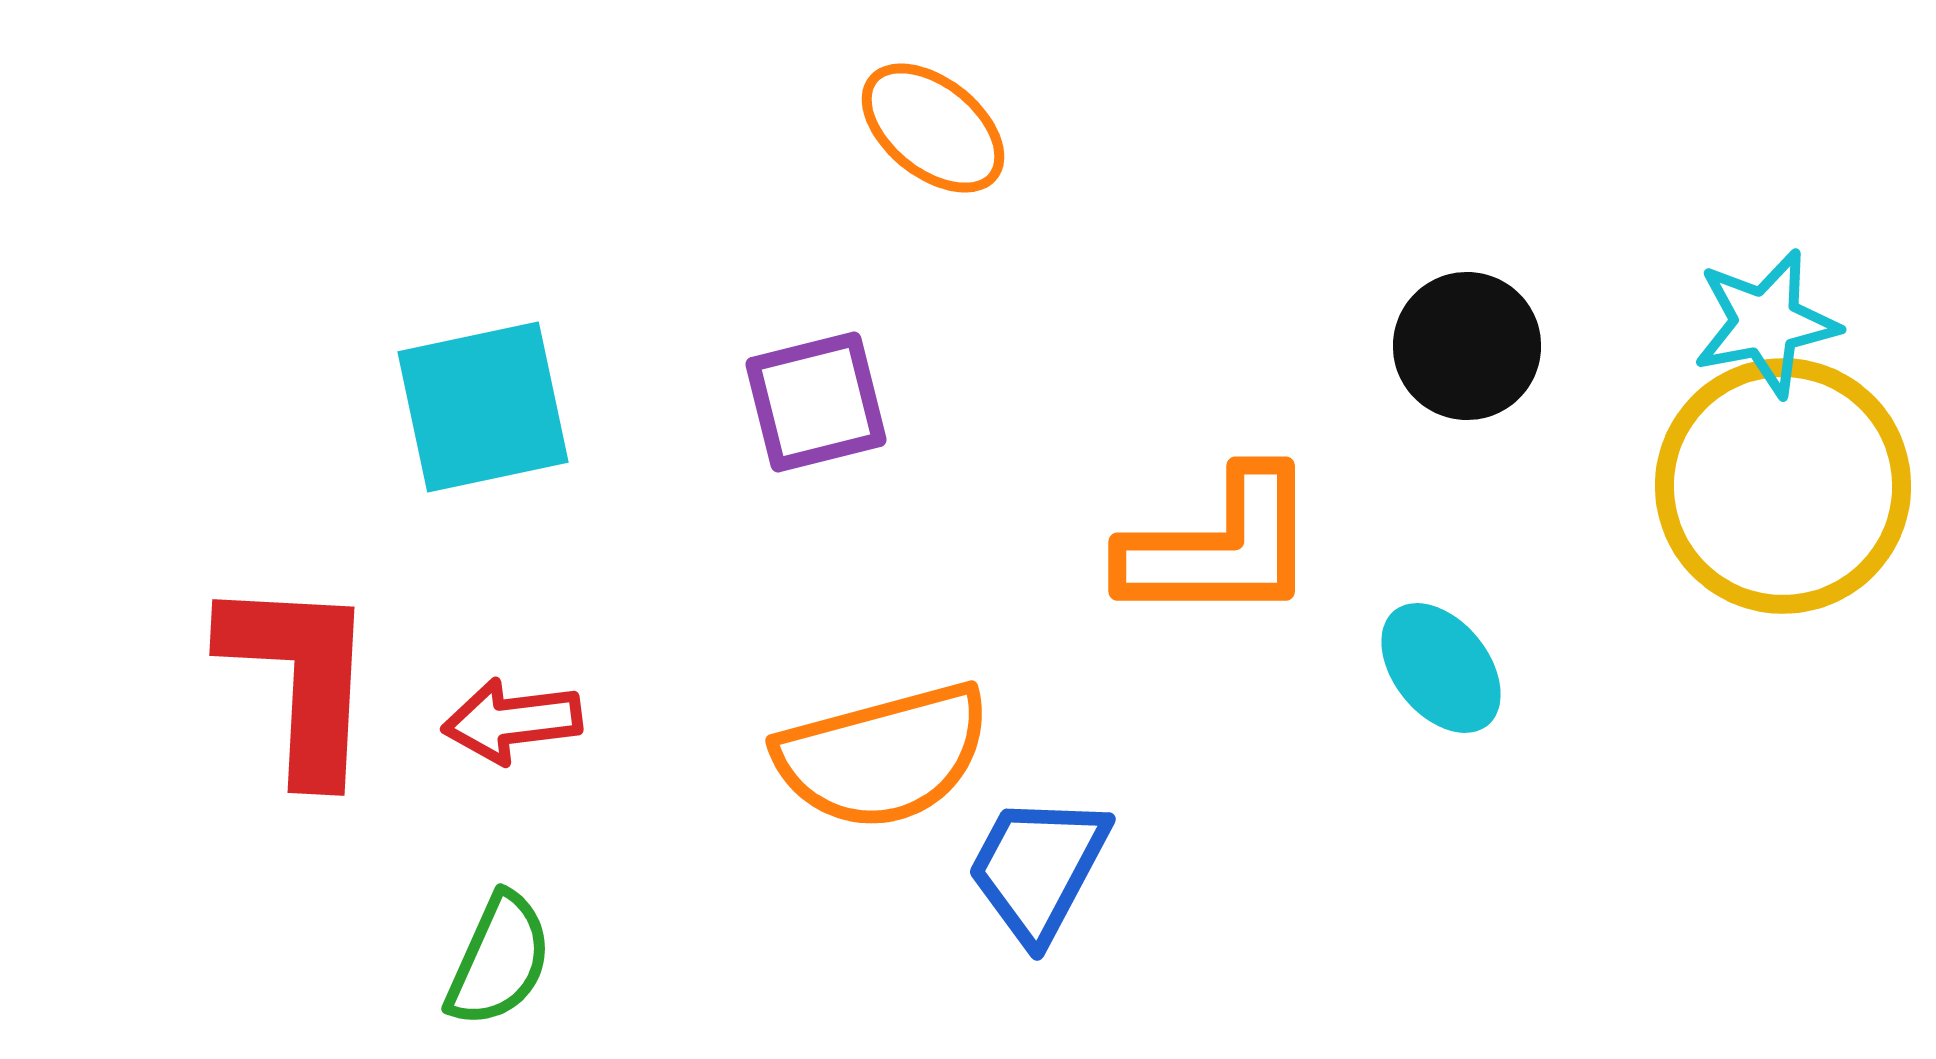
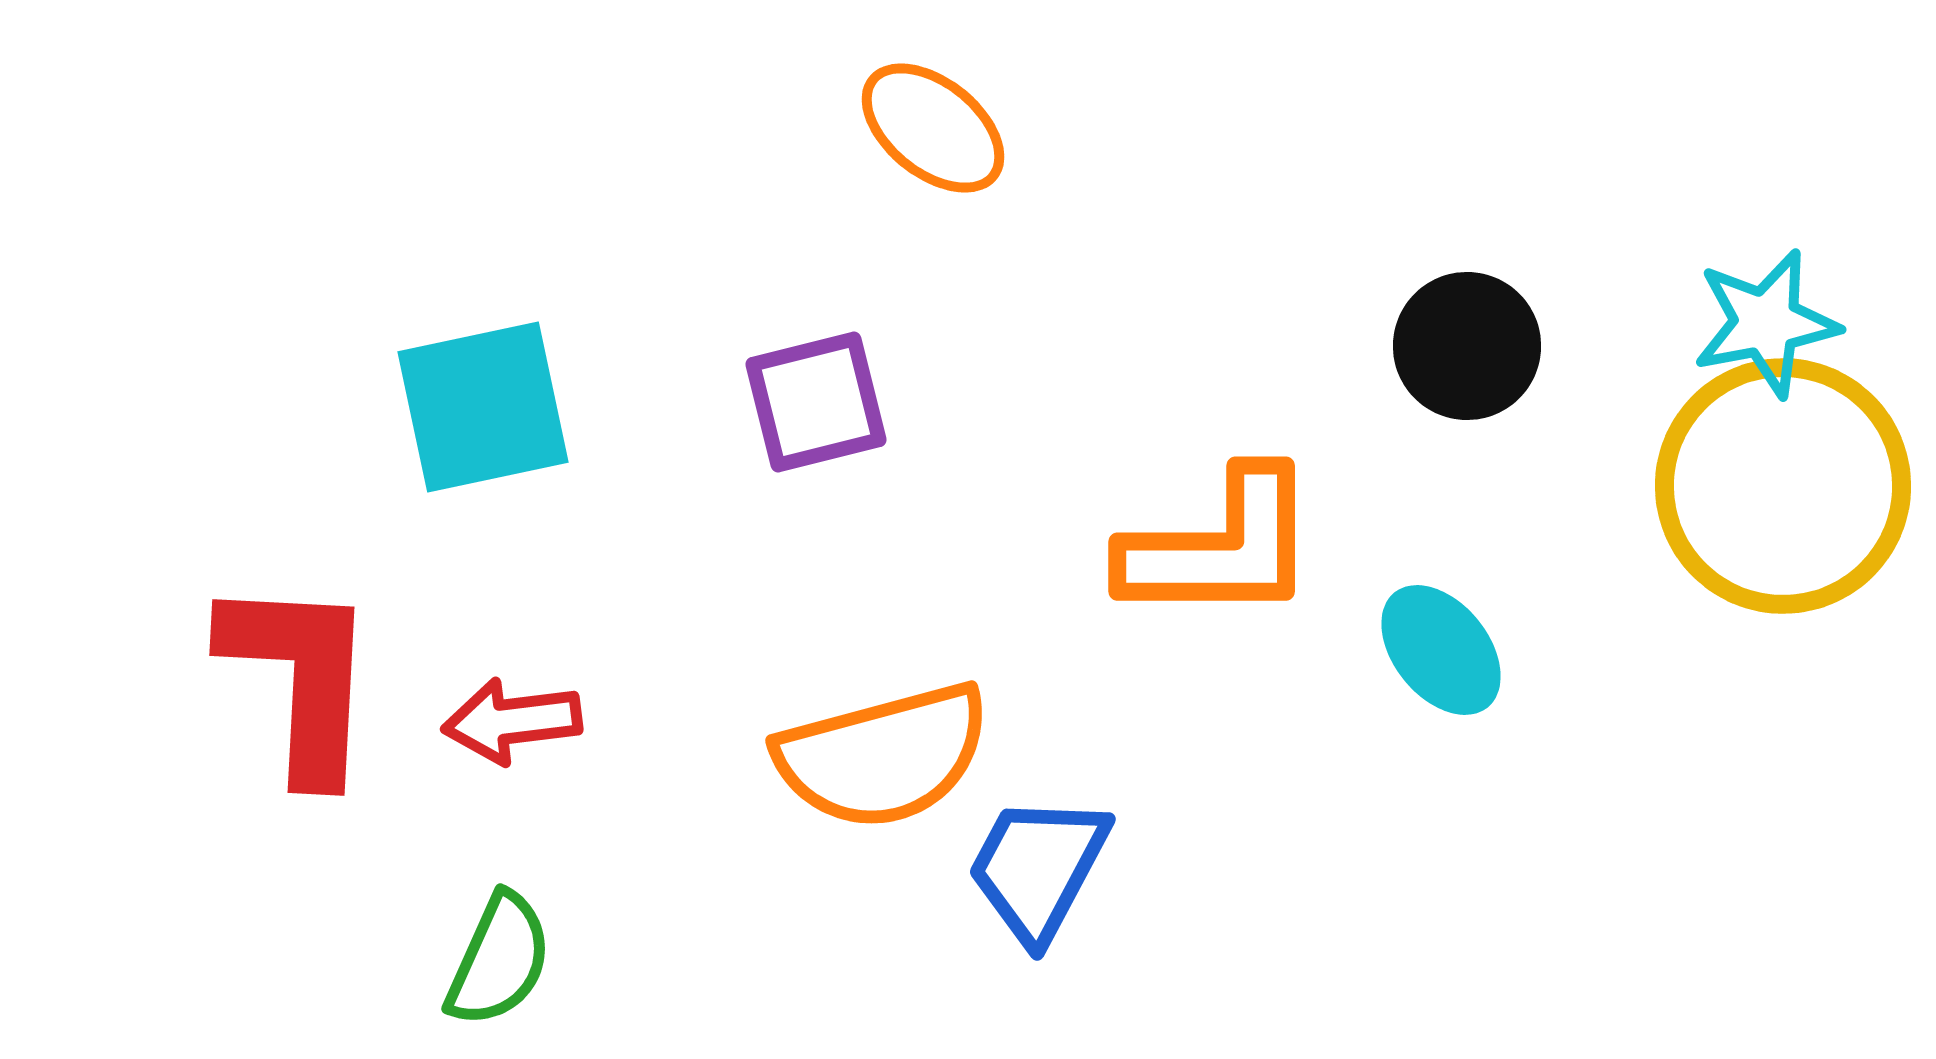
cyan ellipse: moved 18 px up
